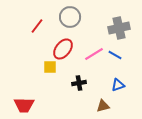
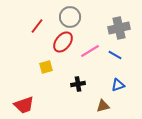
red ellipse: moved 7 px up
pink line: moved 4 px left, 3 px up
yellow square: moved 4 px left; rotated 16 degrees counterclockwise
black cross: moved 1 px left, 1 px down
red trapezoid: rotated 20 degrees counterclockwise
